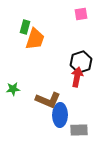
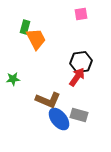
orange trapezoid: moved 1 px right; rotated 45 degrees counterclockwise
black hexagon: rotated 10 degrees clockwise
red arrow: rotated 24 degrees clockwise
green star: moved 10 px up
blue ellipse: moved 1 px left, 4 px down; rotated 40 degrees counterclockwise
gray rectangle: moved 15 px up; rotated 18 degrees clockwise
